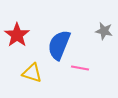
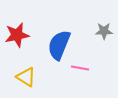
gray star: rotated 12 degrees counterclockwise
red star: rotated 25 degrees clockwise
yellow triangle: moved 6 px left, 4 px down; rotated 15 degrees clockwise
